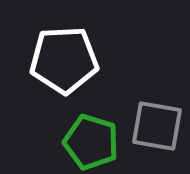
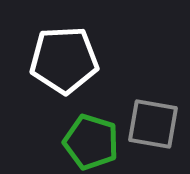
gray square: moved 4 px left, 2 px up
